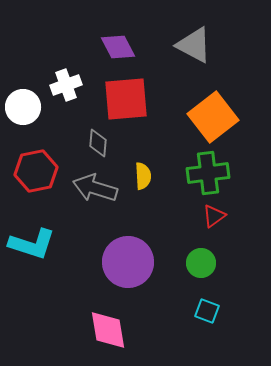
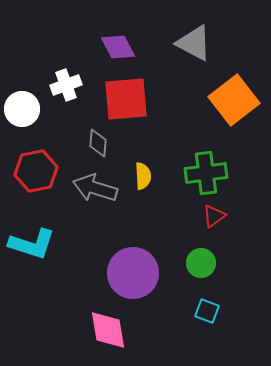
gray triangle: moved 2 px up
white circle: moved 1 px left, 2 px down
orange square: moved 21 px right, 17 px up
green cross: moved 2 px left
purple circle: moved 5 px right, 11 px down
